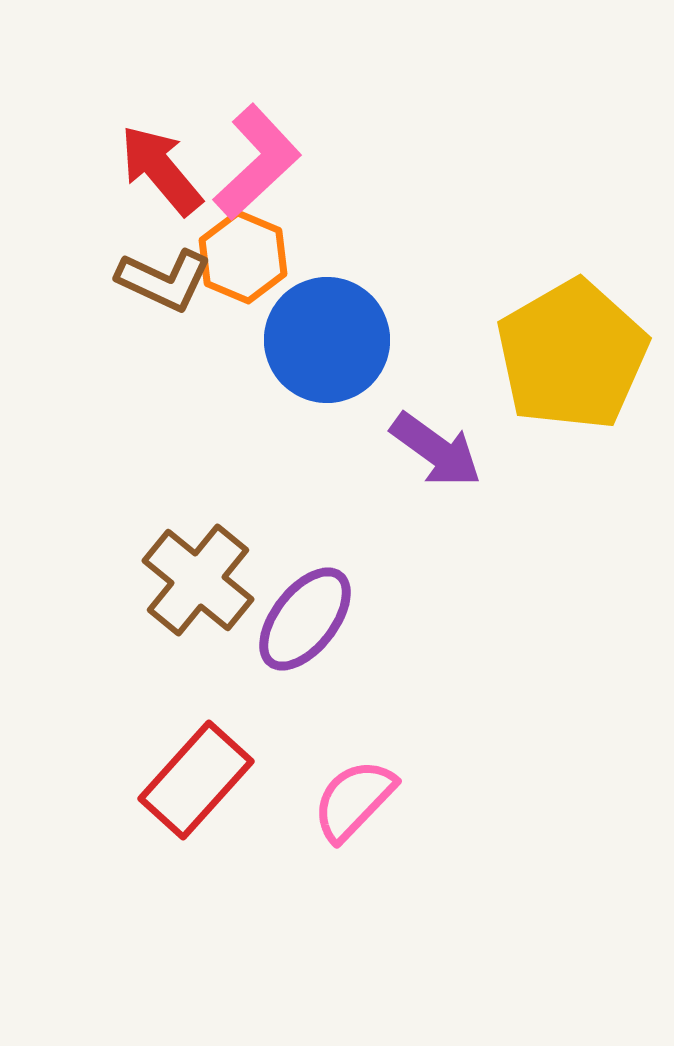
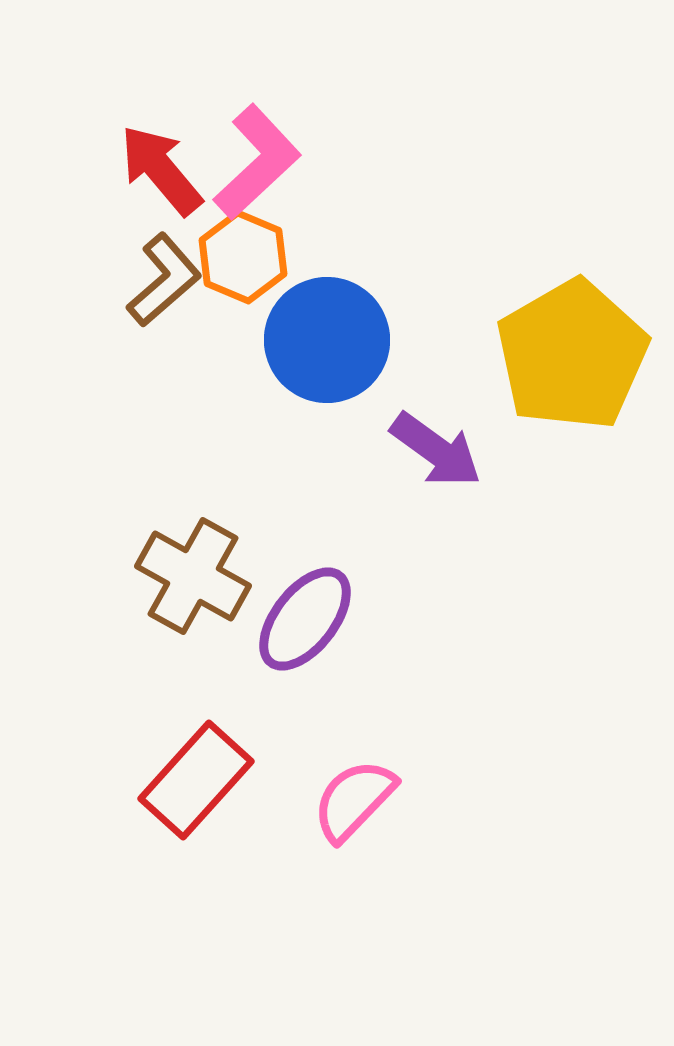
brown L-shape: rotated 66 degrees counterclockwise
brown cross: moved 5 px left, 4 px up; rotated 10 degrees counterclockwise
